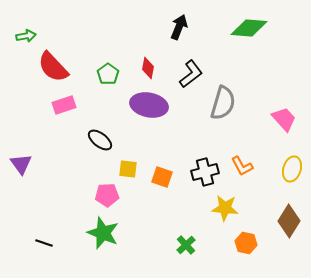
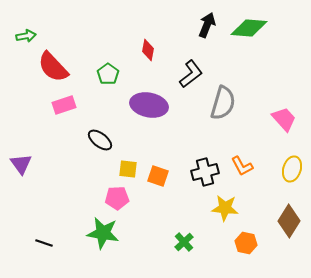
black arrow: moved 28 px right, 2 px up
red diamond: moved 18 px up
orange square: moved 4 px left, 1 px up
pink pentagon: moved 10 px right, 3 px down
green star: rotated 12 degrees counterclockwise
green cross: moved 2 px left, 3 px up
